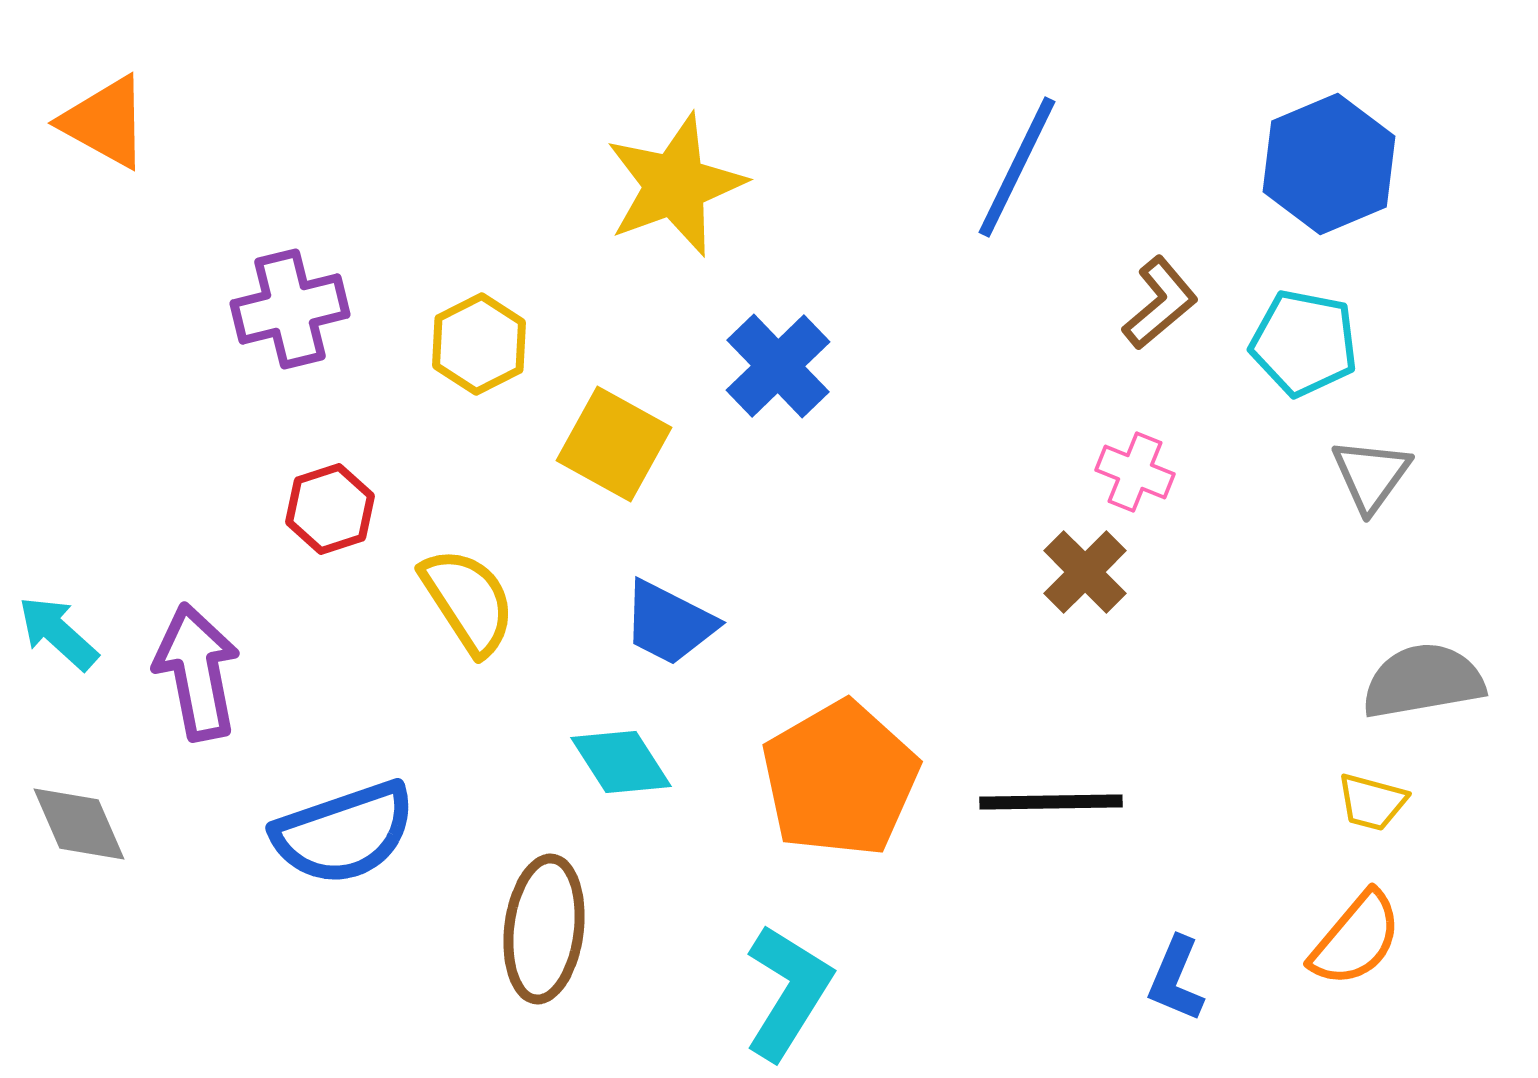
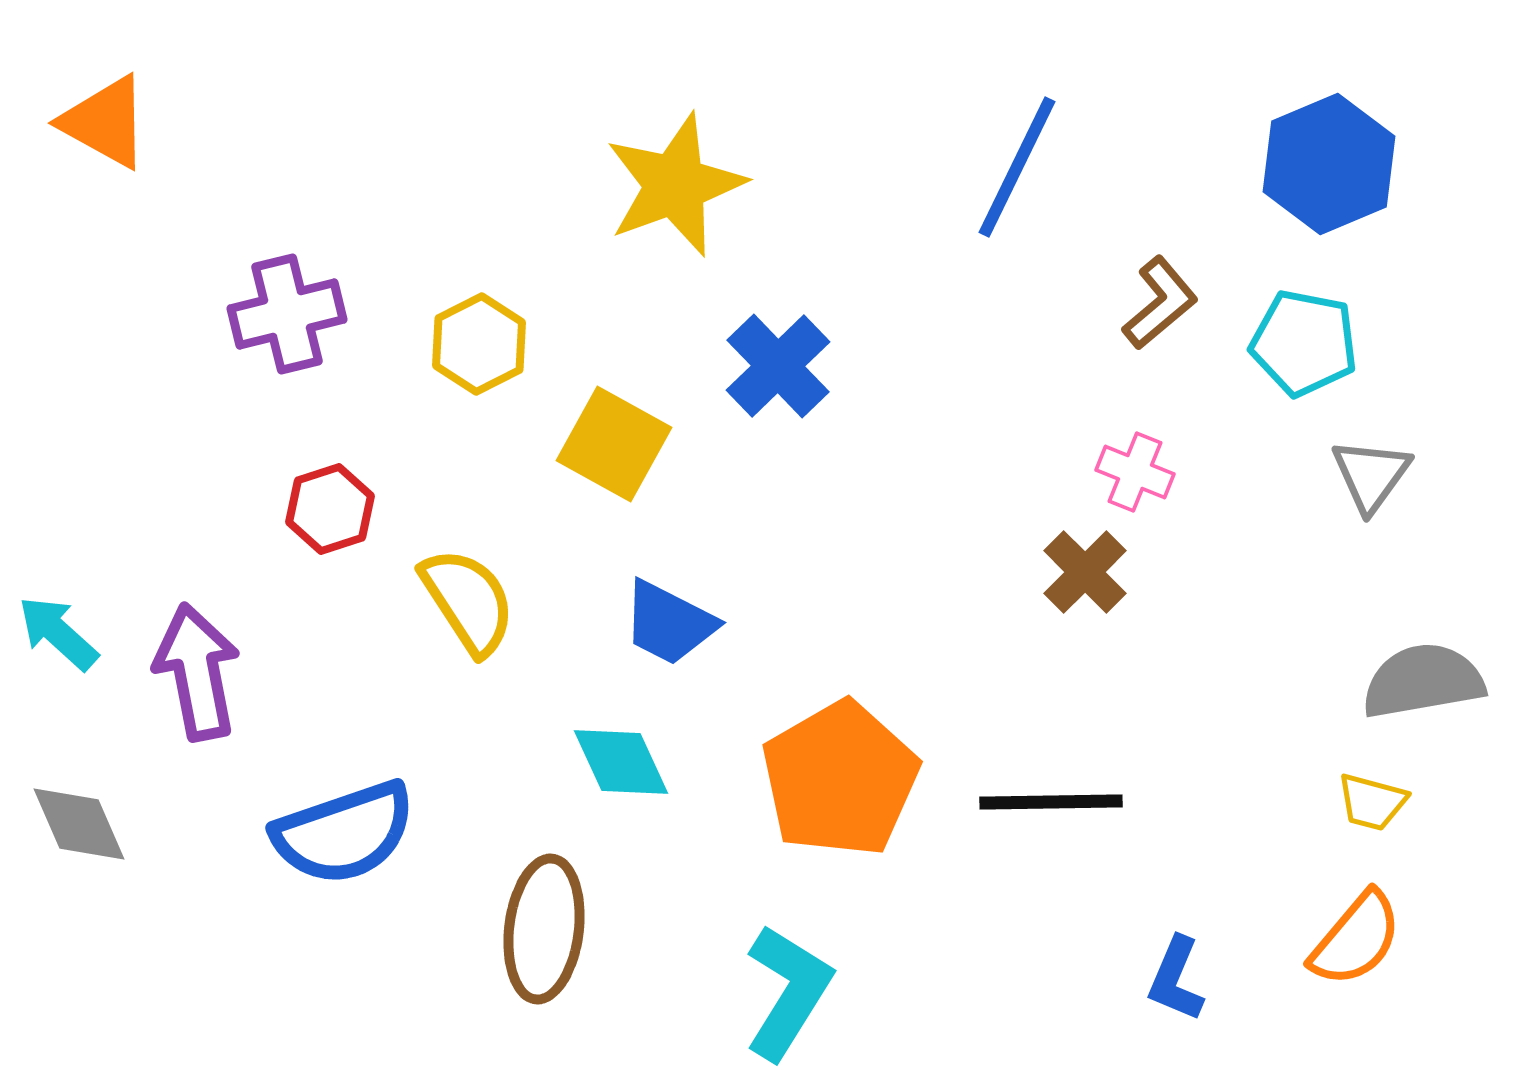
purple cross: moved 3 px left, 5 px down
cyan diamond: rotated 8 degrees clockwise
